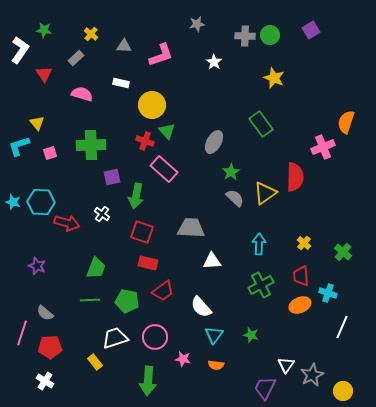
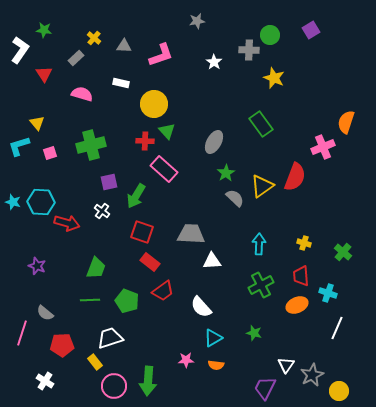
gray star at (197, 24): moved 3 px up
yellow cross at (91, 34): moved 3 px right, 4 px down
gray cross at (245, 36): moved 4 px right, 14 px down
yellow circle at (152, 105): moved 2 px right, 1 px up
red cross at (145, 141): rotated 18 degrees counterclockwise
green cross at (91, 145): rotated 12 degrees counterclockwise
green star at (231, 172): moved 5 px left, 1 px down
purple square at (112, 177): moved 3 px left, 5 px down
red semicircle at (295, 177): rotated 20 degrees clockwise
yellow triangle at (265, 193): moved 3 px left, 7 px up
green arrow at (136, 196): rotated 20 degrees clockwise
white cross at (102, 214): moved 3 px up
gray trapezoid at (191, 228): moved 6 px down
yellow cross at (304, 243): rotated 24 degrees counterclockwise
red rectangle at (148, 263): moved 2 px right, 1 px up; rotated 24 degrees clockwise
green pentagon at (127, 301): rotated 10 degrees clockwise
orange ellipse at (300, 305): moved 3 px left
white line at (342, 327): moved 5 px left, 1 px down
cyan triangle at (214, 335): moved 1 px left, 3 px down; rotated 24 degrees clockwise
green star at (251, 335): moved 3 px right, 2 px up
pink circle at (155, 337): moved 41 px left, 49 px down
white trapezoid at (115, 338): moved 5 px left
red pentagon at (50, 347): moved 12 px right, 2 px up
pink star at (183, 359): moved 3 px right, 1 px down; rotated 14 degrees counterclockwise
yellow circle at (343, 391): moved 4 px left
